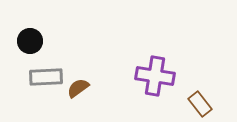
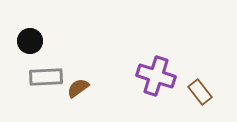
purple cross: moved 1 px right; rotated 9 degrees clockwise
brown rectangle: moved 12 px up
